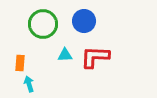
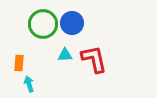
blue circle: moved 12 px left, 2 px down
red L-shape: moved 1 px left, 2 px down; rotated 76 degrees clockwise
orange rectangle: moved 1 px left
